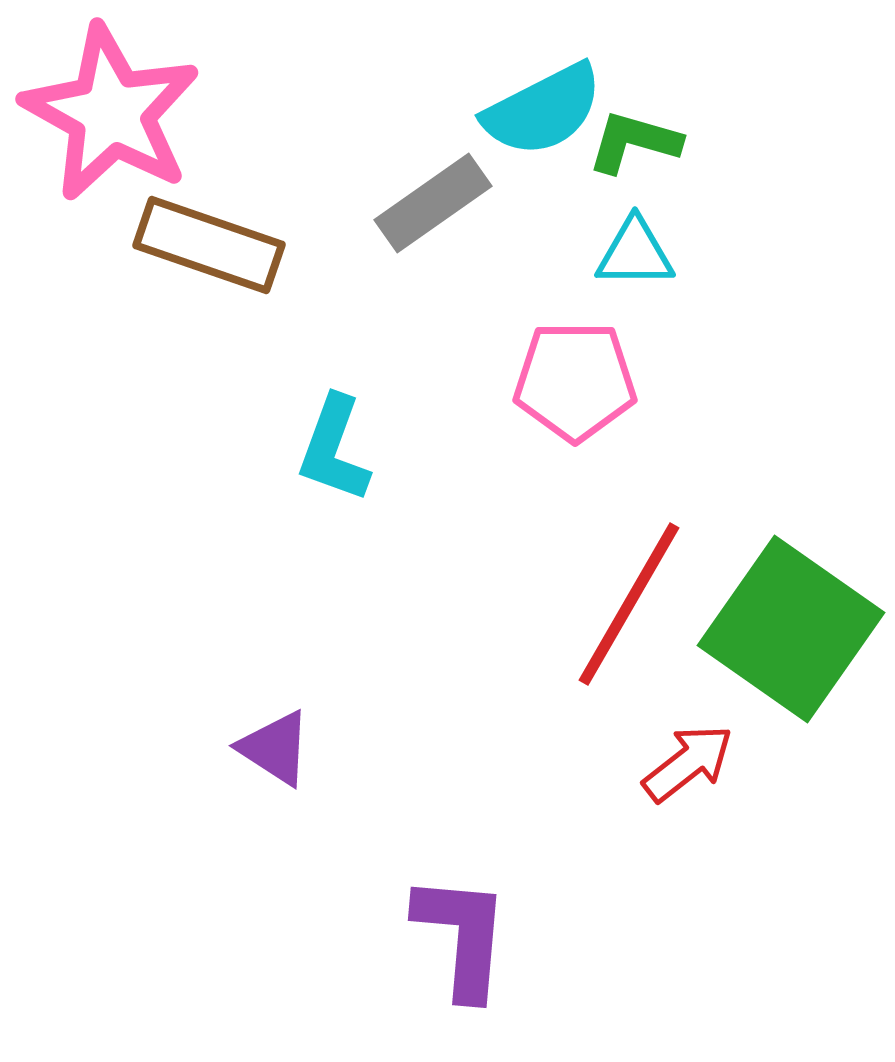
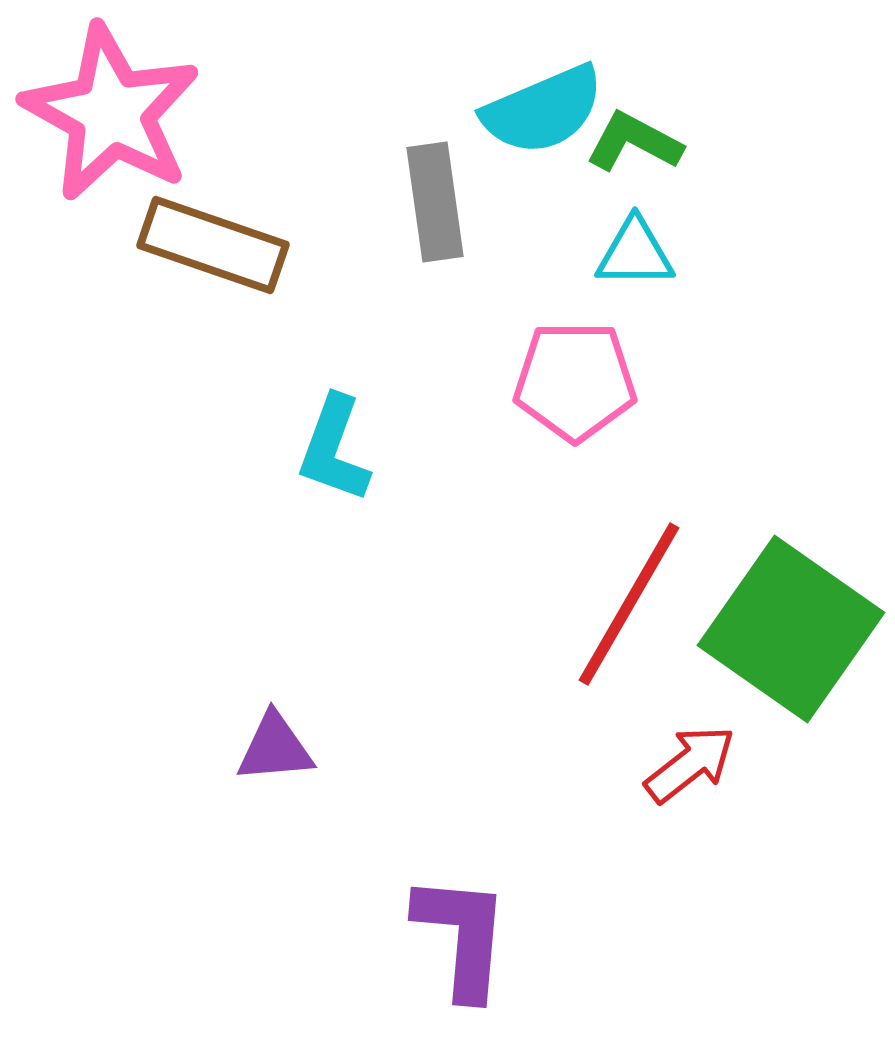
cyan semicircle: rotated 4 degrees clockwise
green L-shape: rotated 12 degrees clockwise
gray rectangle: moved 2 px right, 1 px up; rotated 63 degrees counterclockwise
brown rectangle: moved 4 px right
purple triangle: rotated 38 degrees counterclockwise
red arrow: moved 2 px right, 1 px down
